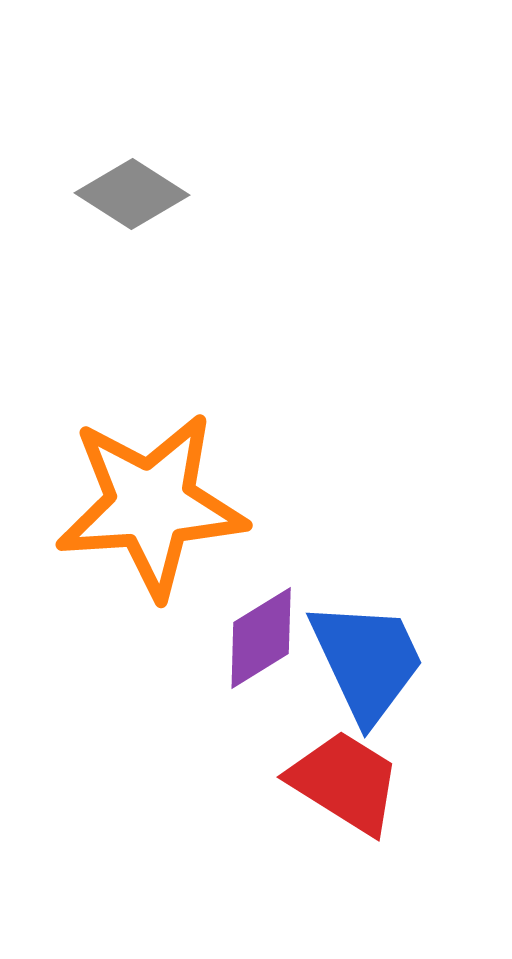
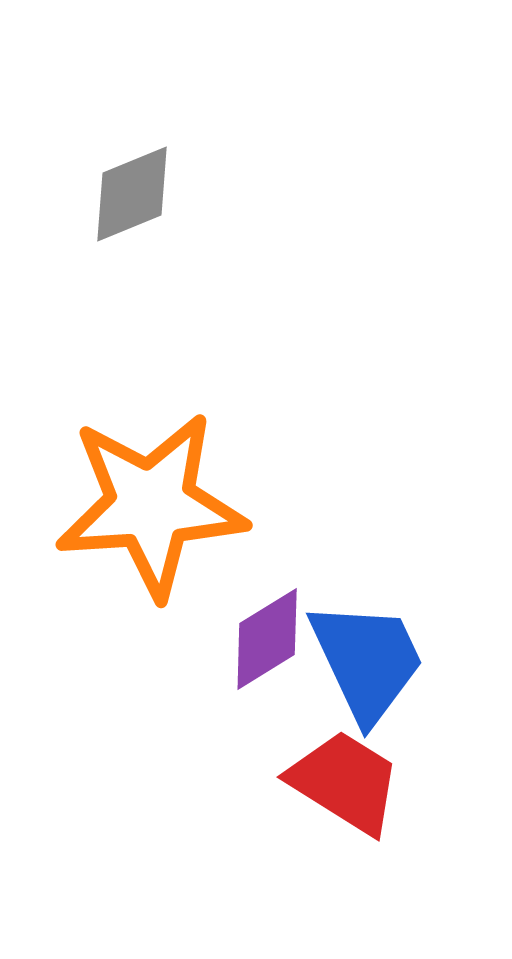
gray diamond: rotated 55 degrees counterclockwise
purple diamond: moved 6 px right, 1 px down
